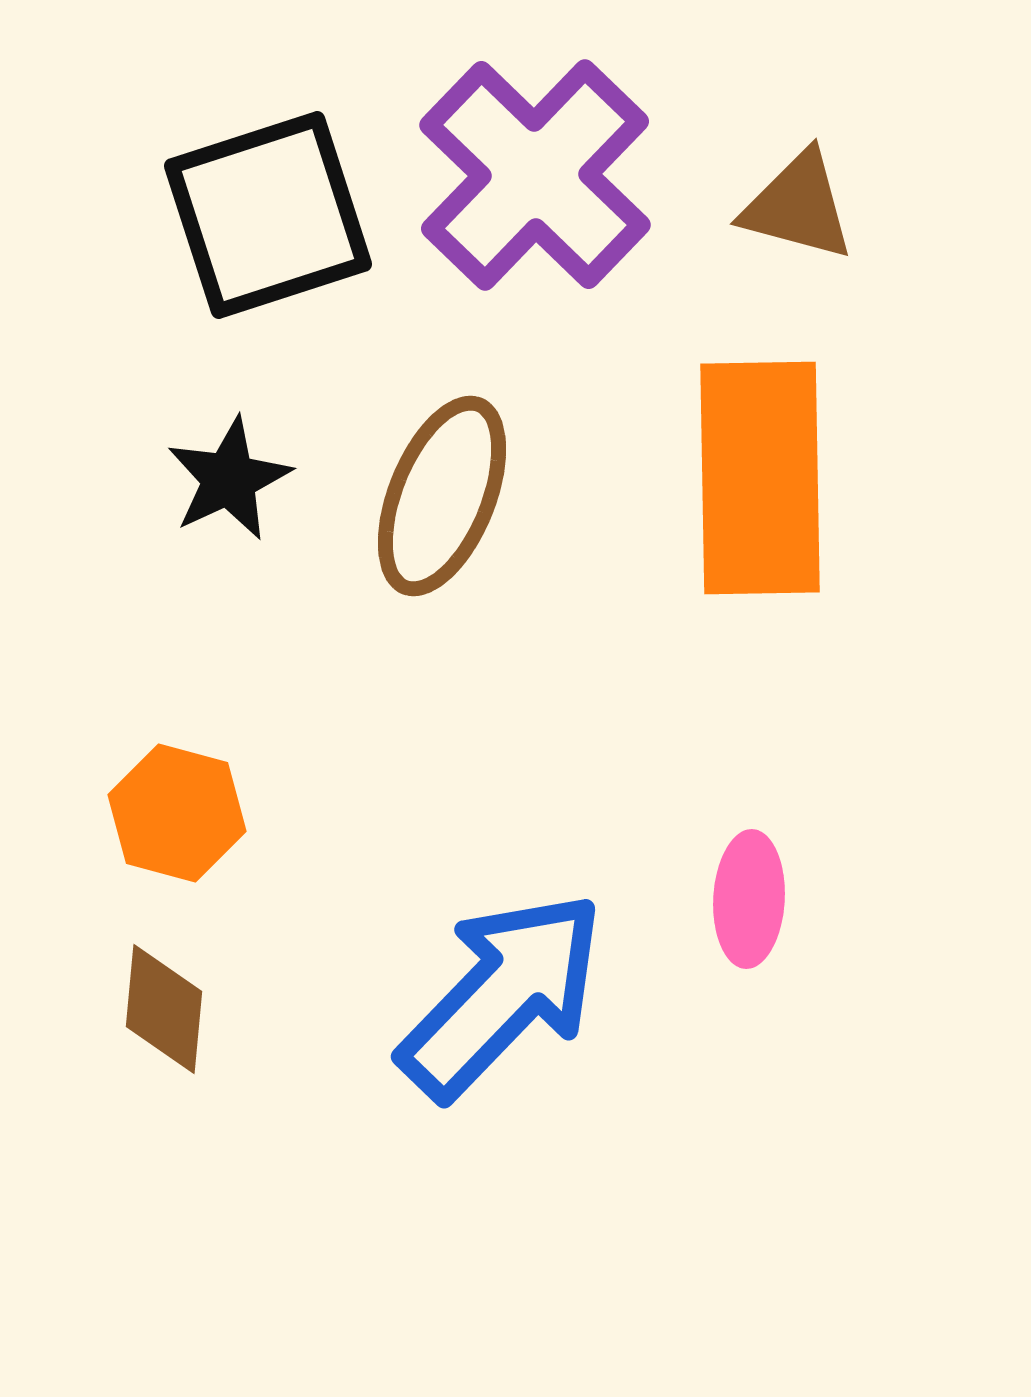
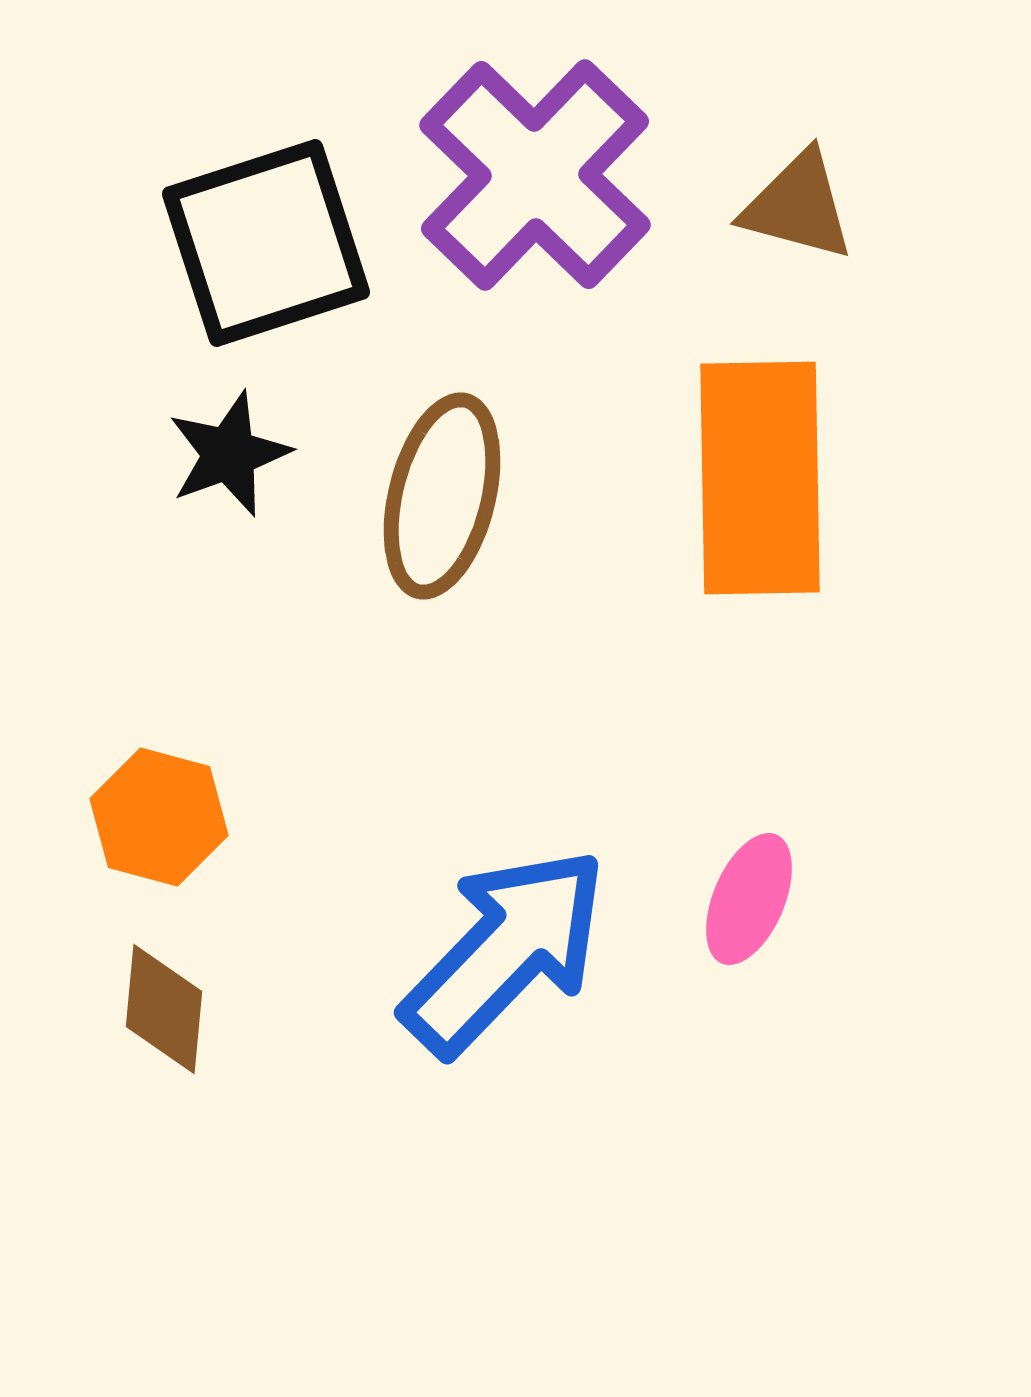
black square: moved 2 px left, 28 px down
black star: moved 25 px up; rotated 5 degrees clockwise
brown ellipse: rotated 8 degrees counterclockwise
orange hexagon: moved 18 px left, 4 px down
pink ellipse: rotated 20 degrees clockwise
blue arrow: moved 3 px right, 44 px up
